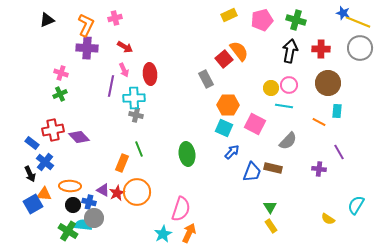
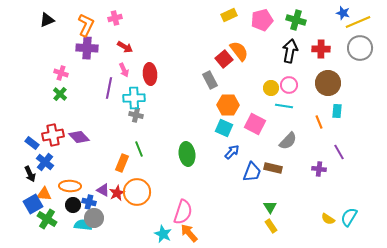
yellow line at (358, 22): rotated 45 degrees counterclockwise
gray rectangle at (206, 79): moved 4 px right, 1 px down
purple line at (111, 86): moved 2 px left, 2 px down
green cross at (60, 94): rotated 24 degrees counterclockwise
orange line at (319, 122): rotated 40 degrees clockwise
red cross at (53, 130): moved 5 px down
cyan semicircle at (356, 205): moved 7 px left, 12 px down
pink semicircle at (181, 209): moved 2 px right, 3 px down
green cross at (68, 231): moved 21 px left, 12 px up
orange arrow at (189, 233): rotated 66 degrees counterclockwise
cyan star at (163, 234): rotated 18 degrees counterclockwise
